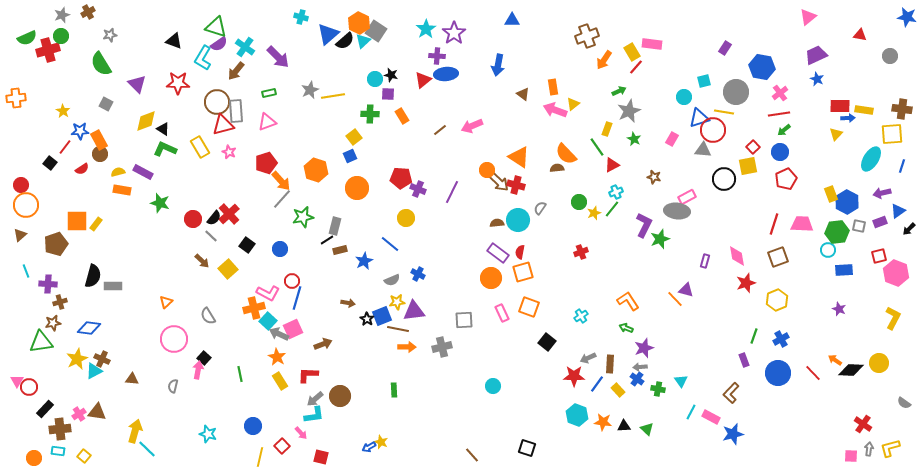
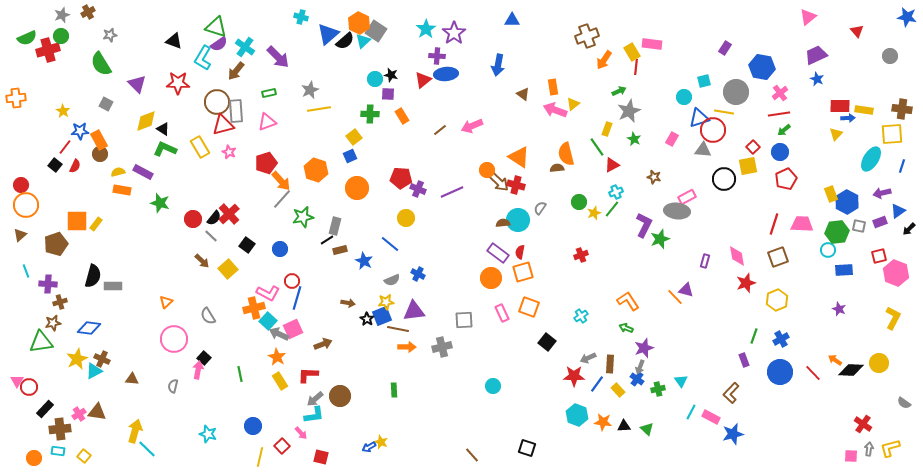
red triangle at (860, 35): moved 3 px left, 4 px up; rotated 40 degrees clockwise
red line at (636, 67): rotated 35 degrees counterclockwise
yellow line at (333, 96): moved 14 px left, 13 px down
orange semicircle at (566, 154): rotated 30 degrees clockwise
black square at (50, 163): moved 5 px right, 2 px down
red semicircle at (82, 169): moved 7 px left, 3 px up; rotated 32 degrees counterclockwise
purple line at (452, 192): rotated 40 degrees clockwise
brown semicircle at (497, 223): moved 6 px right
red cross at (581, 252): moved 3 px down
blue star at (364, 261): rotated 18 degrees counterclockwise
orange line at (675, 299): moved 2 px up
yellow star at (397, 302): moved 11 px left
gray arrow at (640, 367): rotated 64 degrees counterclockwise
blue circle at (778, 373): moved 2 px right, 1 px up
green cross at (658, 389): rotated 24 degrees counterclockwise
